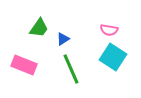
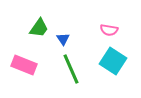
blue triangle: rotated 32 degrees counterclockwise
cyan square: moved 4 px down
